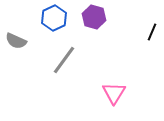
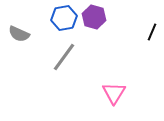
blue hexagon: moved 10 px right; rotated 15 degrees clockwise
gray semicircle: moved 3 px right, 7 px up
gray line: moved 3 px up
